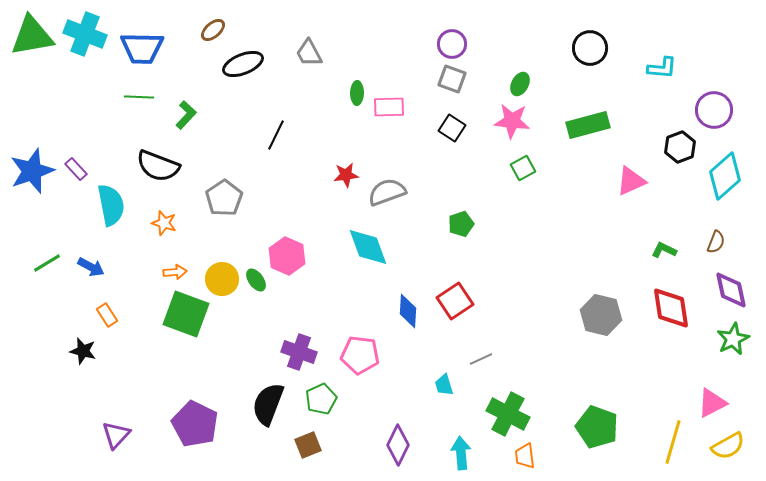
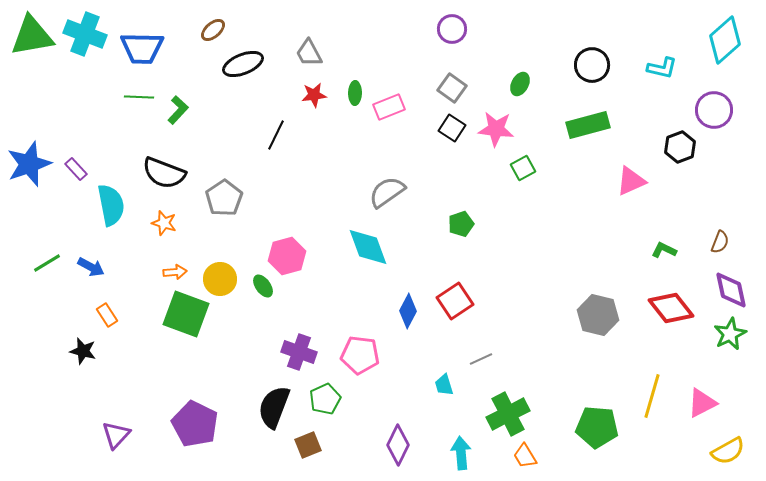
purple circle at (452, 44): moved 15 px up
black circle at (590, 48): moved 2 px right, 17 px down
cyan L-shape at (662, 68): rotated 8 degrees clockwise
gray square at (452, 79): moved 9 px down; rotated 16 degrees clockwise
green ellipse at (357, 93): moved 2 px left
pink rectangle at (389, 107): rotated 20 degrees counterclockwise
green L-shape at (186, 115): moved 8 px left, 5 px up
pink star at (512, 121): moved 16 px left, 8 px down
black semicircle at (158, 166): moved 6 px right, 7 px down
blue star at (32, 171): moved 3 px left, 7 px up
red star at (346, 175): moved 32 px left, 80 px up
cyan diamond at (725, 176): moved 136 px up
gray semicircle at (387, 192): rotated 15 degrees counterclockwise
brown semicircle at (716, 242): moved 4 px right
pink hexagon at (287, 256): rotated 21 degrees clockwise
yellow circle at (222, 279): moved 2 px left
green ellipse at (256, 280): moved 7 px right, 6 px down
red diamond at (671, 308): rotated 30 degrees counterclockwise
blue diamond at (408, 311): rotated 24 degrees clockwise
gray hexagon at (601, 315): moved 3 px left
green star at (733, 339): moved 3 px left, 5 px up
green pentagon at (321, 399): moved 4 px right
pink triangle at (712, 403): moved 10 px left
black semicircle at (268, 404): moved 6 px right, 3 px down
green cross at (508, 414): rotated 36 degrees clockwise
green pentagon at (597, 427): rotated 15 degrees counterclockwise
yellow line at (673, 442): moved 21 px left, 46 px up
yellow semicircle at (728, 446): moved 5 px down
orange trapezoid at (525, 456): rotated 24 degrees counterclockwise
